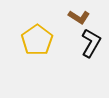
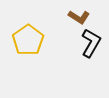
yellow pentagon: moved 9 px left
